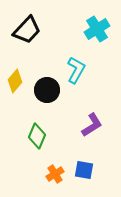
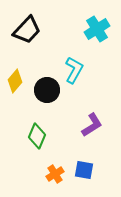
cyan L-shape: moved 2 px left
